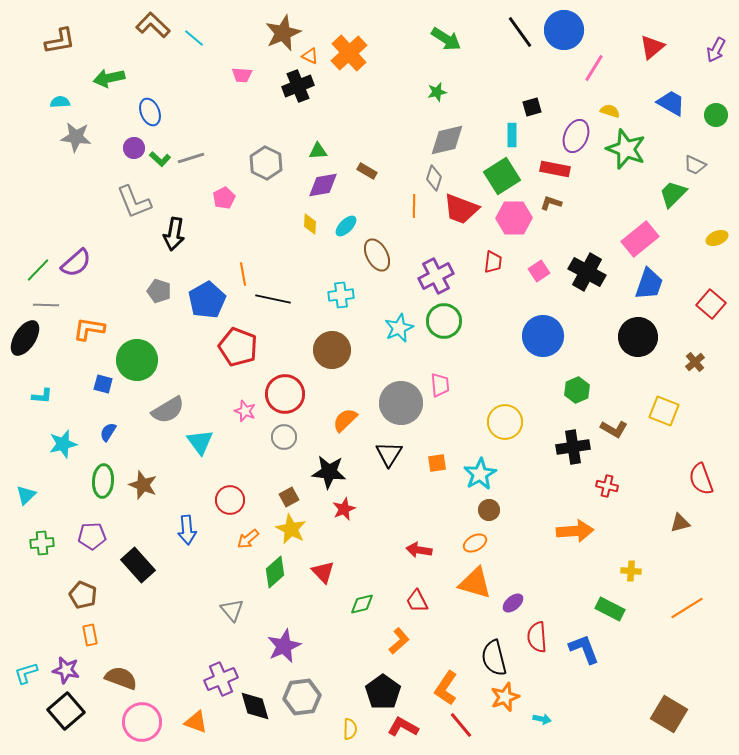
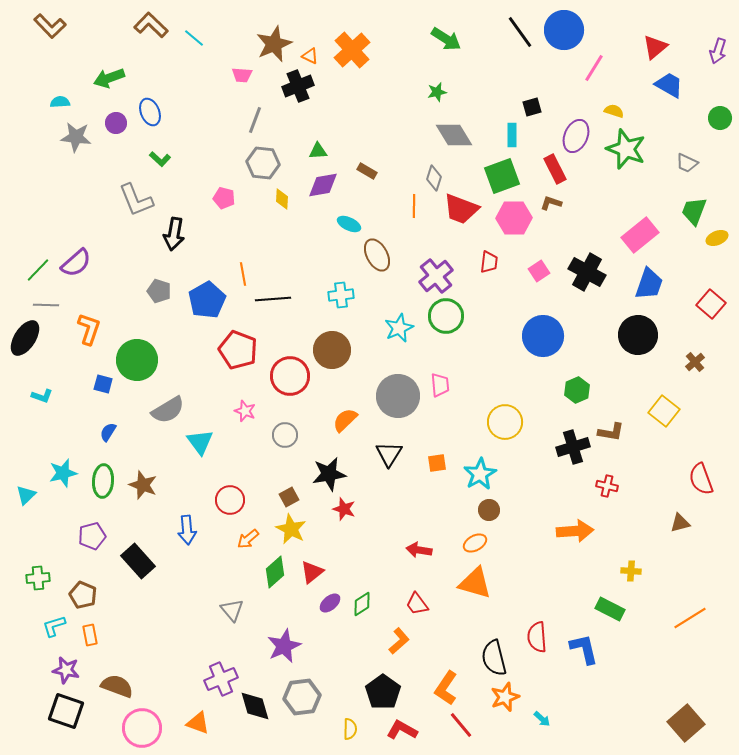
brown L-shape at (153, 25): moved 2 px left
brown star at (283, 33): moved 9 px left, 11 px down
brown L-shape at (60, 41): moved 10 px left, 15 px up; rotated 56 degrees clockwise
red triangle at (652, 47): moved 3 px right
purple arrow at (716, 50): moved 2 px right, 1 px down; rotated 10 degrees counterclockwise
orange cross at (349, 53): moved 3 px right, 3 px up
green arrow at (109, 78): rotated 8 degrees counterclockwise
blue trapezoid at (671, 103): moved 2 px left, 18 px up
yellow semicircle at (610, 111): moved 4 px right
green circle at (716, 115): moved 4 px right, 3 px down
gray diamond at (447, 140): moved 7 px right, 5 px up; rotated 72 degrees clockwise
purple circle at (134, 148): moved 18 px left, 25 px up
gray line at (191, 158): moved 64 px right, 38 px up; rotated 52 degrees counterclockwise
gray hexagon at (266, 163): moved 3 px left; rotated 20 degrees counterclockwise
gray trapezoid at (695, 165): moved 8 px left, 2 px up
red rectangle at (555, 169): rotated 52 degrees clockwise
green square at (502, 176): rotated 12 degrees clockwise
green trapezoid at (673, 194): moved 21 px right, 17 px down; rotated 24 degrees counterclockwise
pink pentagon at (224, 198): rotated 30 degrees counterclockwise
gray L-shape at (134, 202): moved 2 px right, 2 px up
yellow diamond at (310, 224): moved 28 px left, 25 px up
cyan ellipse at (346, 226): moved 3 px right, 2 px up; rotated 70 degrees clockwise
pink rectangle at (640, 239): moved 4 px up
red trapezoid at (493, 262): moved 4 px left
purple cross at (436, 276): rotated 12 degrees counterclockwise
black line at (273, 299): rotated 16 degrees counterclockwise
green circle at (444, 321): moved 2 px right, 5 px up
orange L-shape at (89, 329): rotated 100 degrees clockwise
black circle at (638, 337): moved 2 px up
red pentagon at (238, 347): moved 3 px down
red circle at (285, 394): moved 5 px right, 18 px up
cyan L-shape at (42, 396): rotated 15 degrees clockwise
gray circle at (401, 403): moved 3 px left, 7 px up
yellow square at (664, 411): rotated 16 degrees clockwise
brown L-shape at (614, 429): moved 3 px left, 3 px down; rotated 20 degrees counterclockwise
gray circle at (284, 437): moved 1 px right, 2 px up
cyan star at (63, 444): moved 29 px down
black cross at (573, 447): rotated 8 degrees counterclockwise
black star at (329, 472): moved 2 px down; rotated 16 degrees counterclockwise
red star at (344, 509): rotated 30 degrees counterclockwise
purple pentagon at (92, 536): rotated 12 degrees counterclockwise
green cross at (42, 543): moved 4 px left, 35 px down
black rectangle at (138, 565): moved 4 px up
red triangle at (323, 572): moved 11 px left; rotated 35 degrees clockwise
red trapezoid at (417, 601): moved 3 px down; rotated 10 degrees counterclockwise
purple ellipse at (513, 603): moved 183 px left
green diamond at (362, 604): rotated 20 degrees counterclockwise
orange line at (687, 608): moved 3 px right, 10 px down
blue L-shape at (584, 649): rotated 8 degrees clockwise
cyan L-shape at (26, 673): moved 28 px right, 47 px up
brown semicircle at (121, 678): moved 4 px left, 8 px down
black square at (66, 711): rotated 30 degrees counterclockwise
brown square at (669, 714): moved 17 px right, 9 px down; rotated 18 degrees clockwise
cyan arrow at (542, 719): rotated 30 degrees clockwise
pink circle at (142, 722): moved 6 px down
orange triangle at (196, 722): moved 2 px right, 1 px down
red L-shape at (403, 727): moved 1 px left, 3 px down
